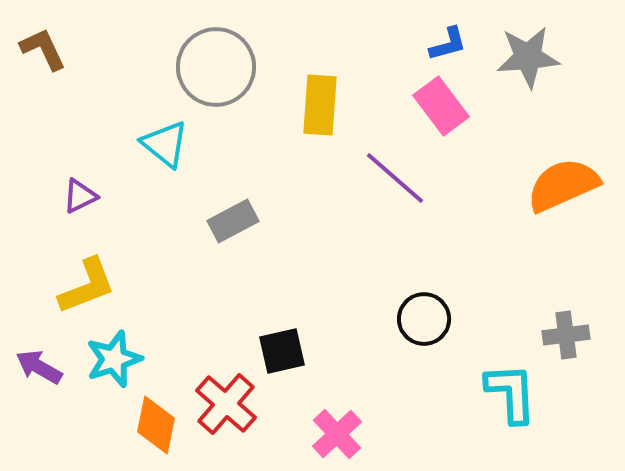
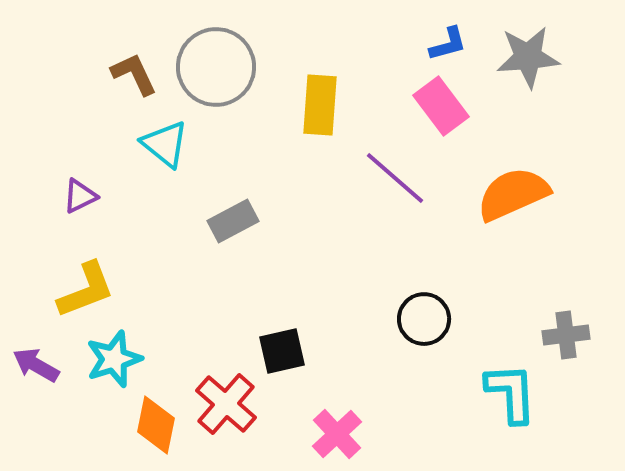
brown L-shape: moved 91 px right, 25 px down
orange semicircle: moved 50 px left, 9 px down
yellow L-shape: moved 1 px left, 4 px down
purple arrow: moved 3 px left, 2 px up
